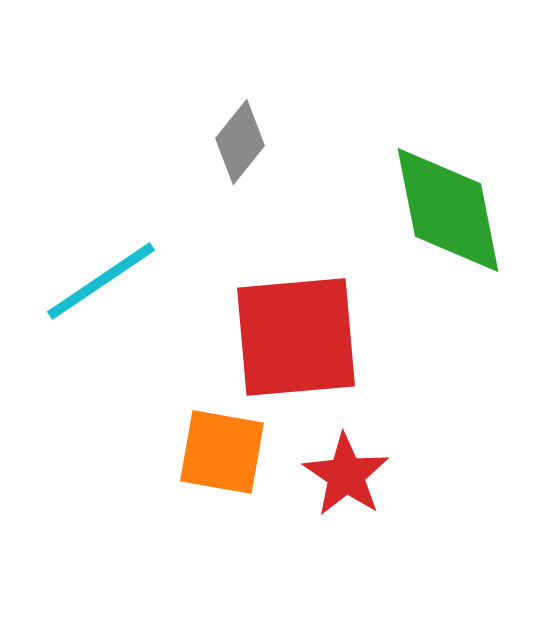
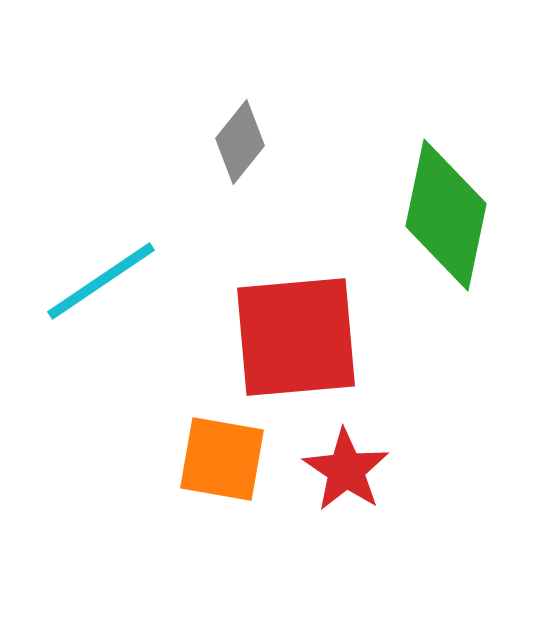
green diamond: moved 2 px left, 5 px down; rotated 23 degrees clockwise
orange square: moved 7 px down
red star: moved 5 px up
